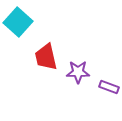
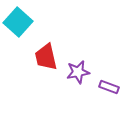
purple star: rotated 10 degrees counterclockwise
